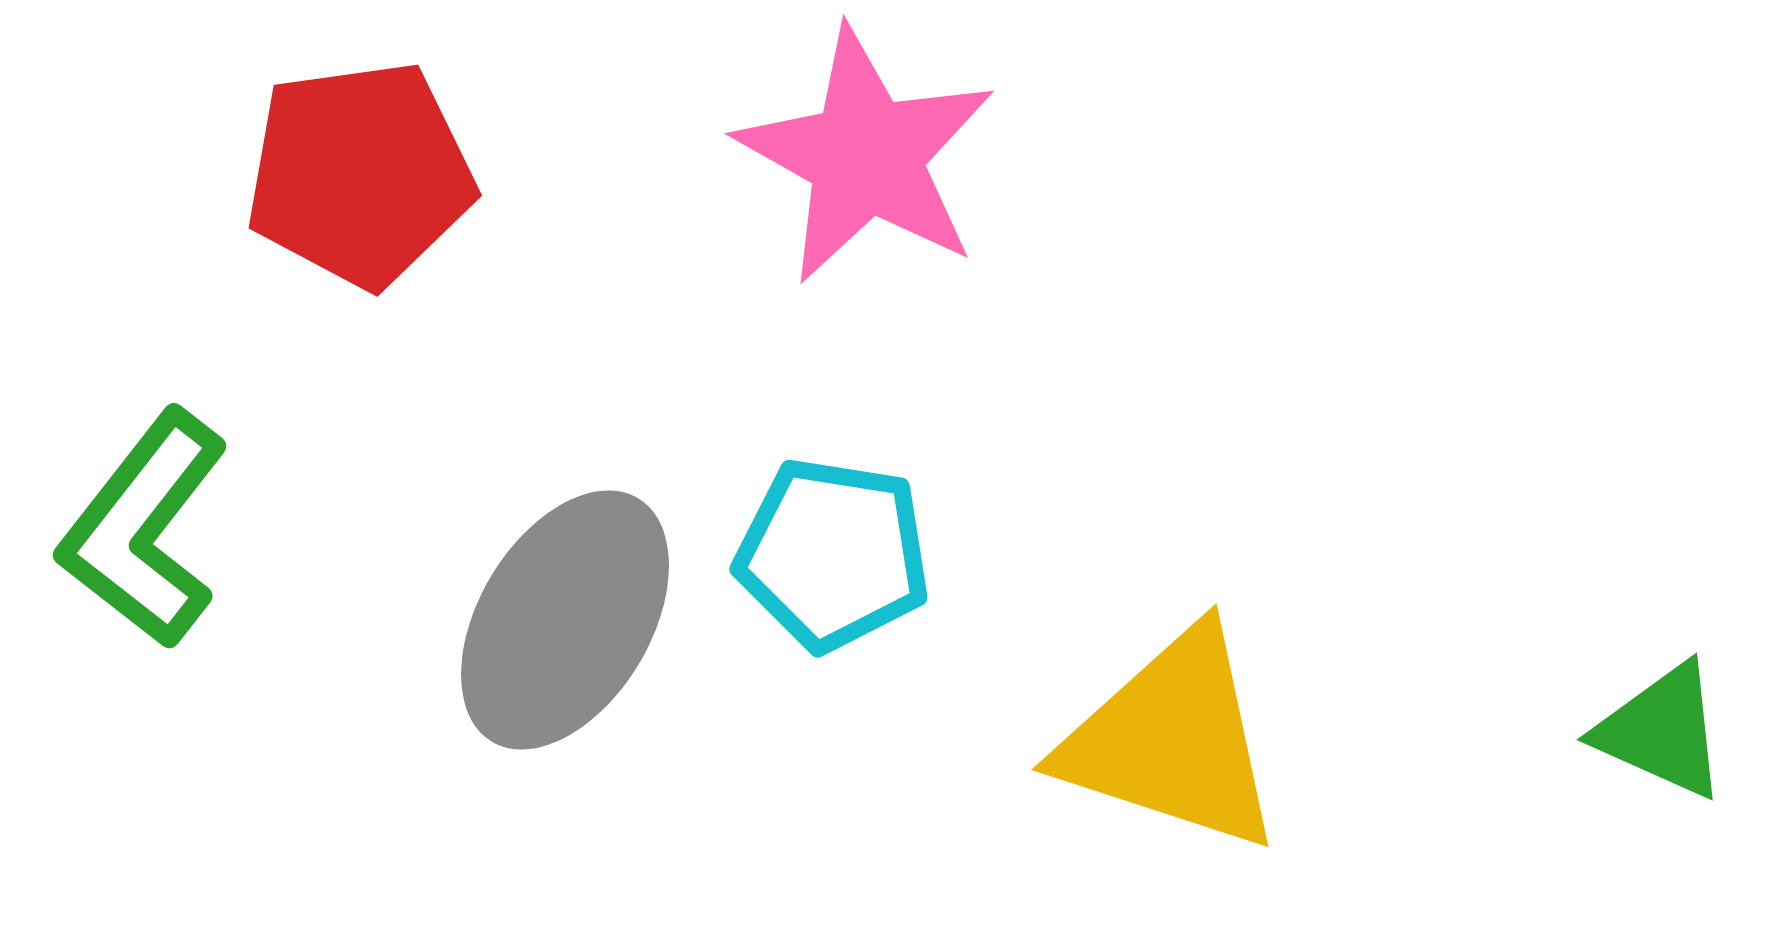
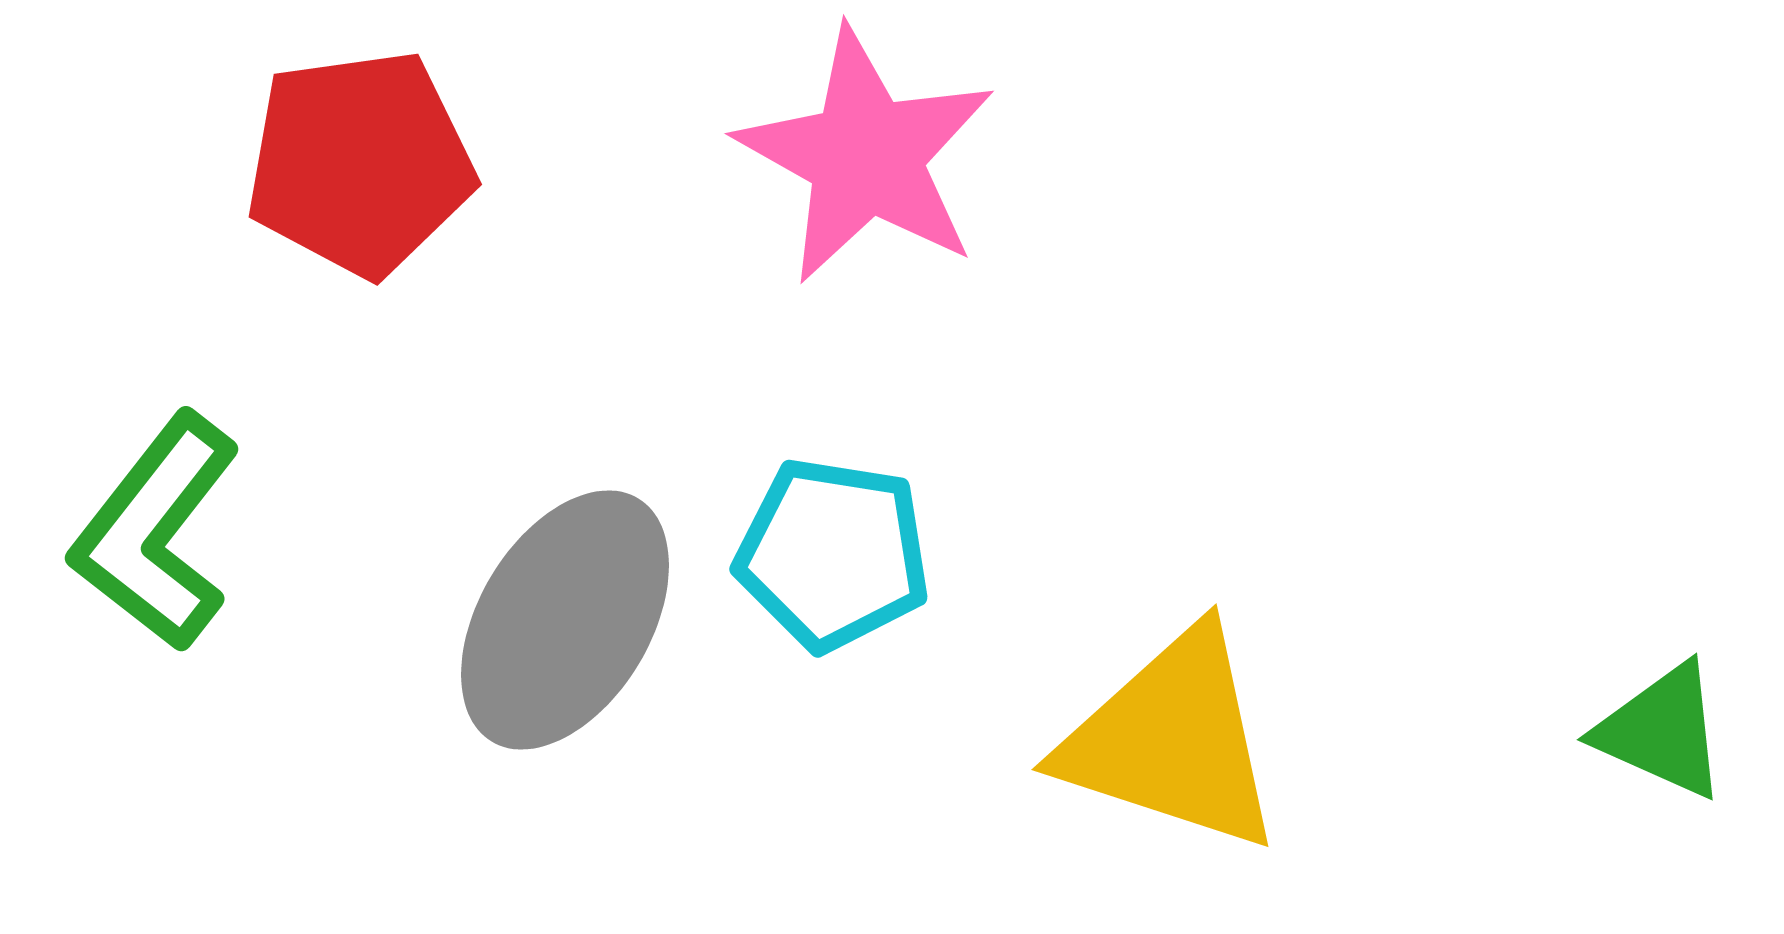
red pentagon: moved 11 px up
green L-shape: moved 12 px right, 3 px down
